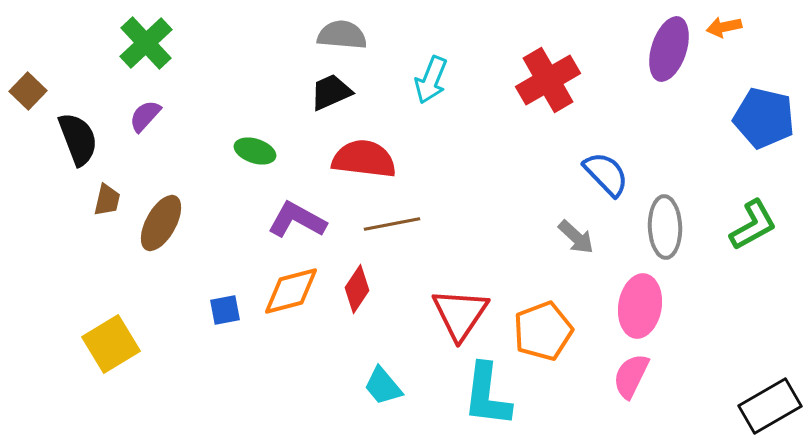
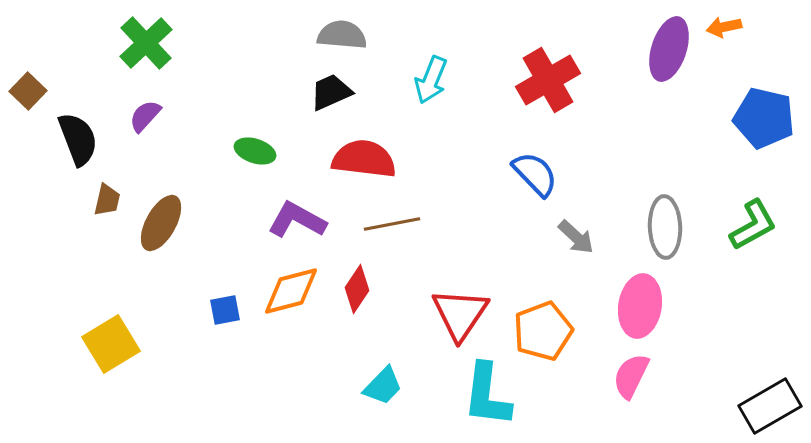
blue semicircle: moved 71 px left
cyan trapezoid: rotated 96 degrees counterclockwise
